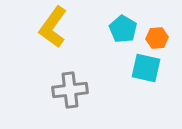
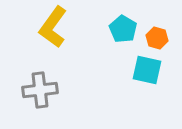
orange hexagon: rotated 20 degrees clockwise
cyan square: moved 1 px right, 2 px down
gray cross: moved 30 px left
